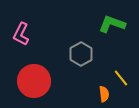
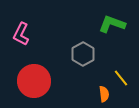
gray hexagon: moved 2 px right
